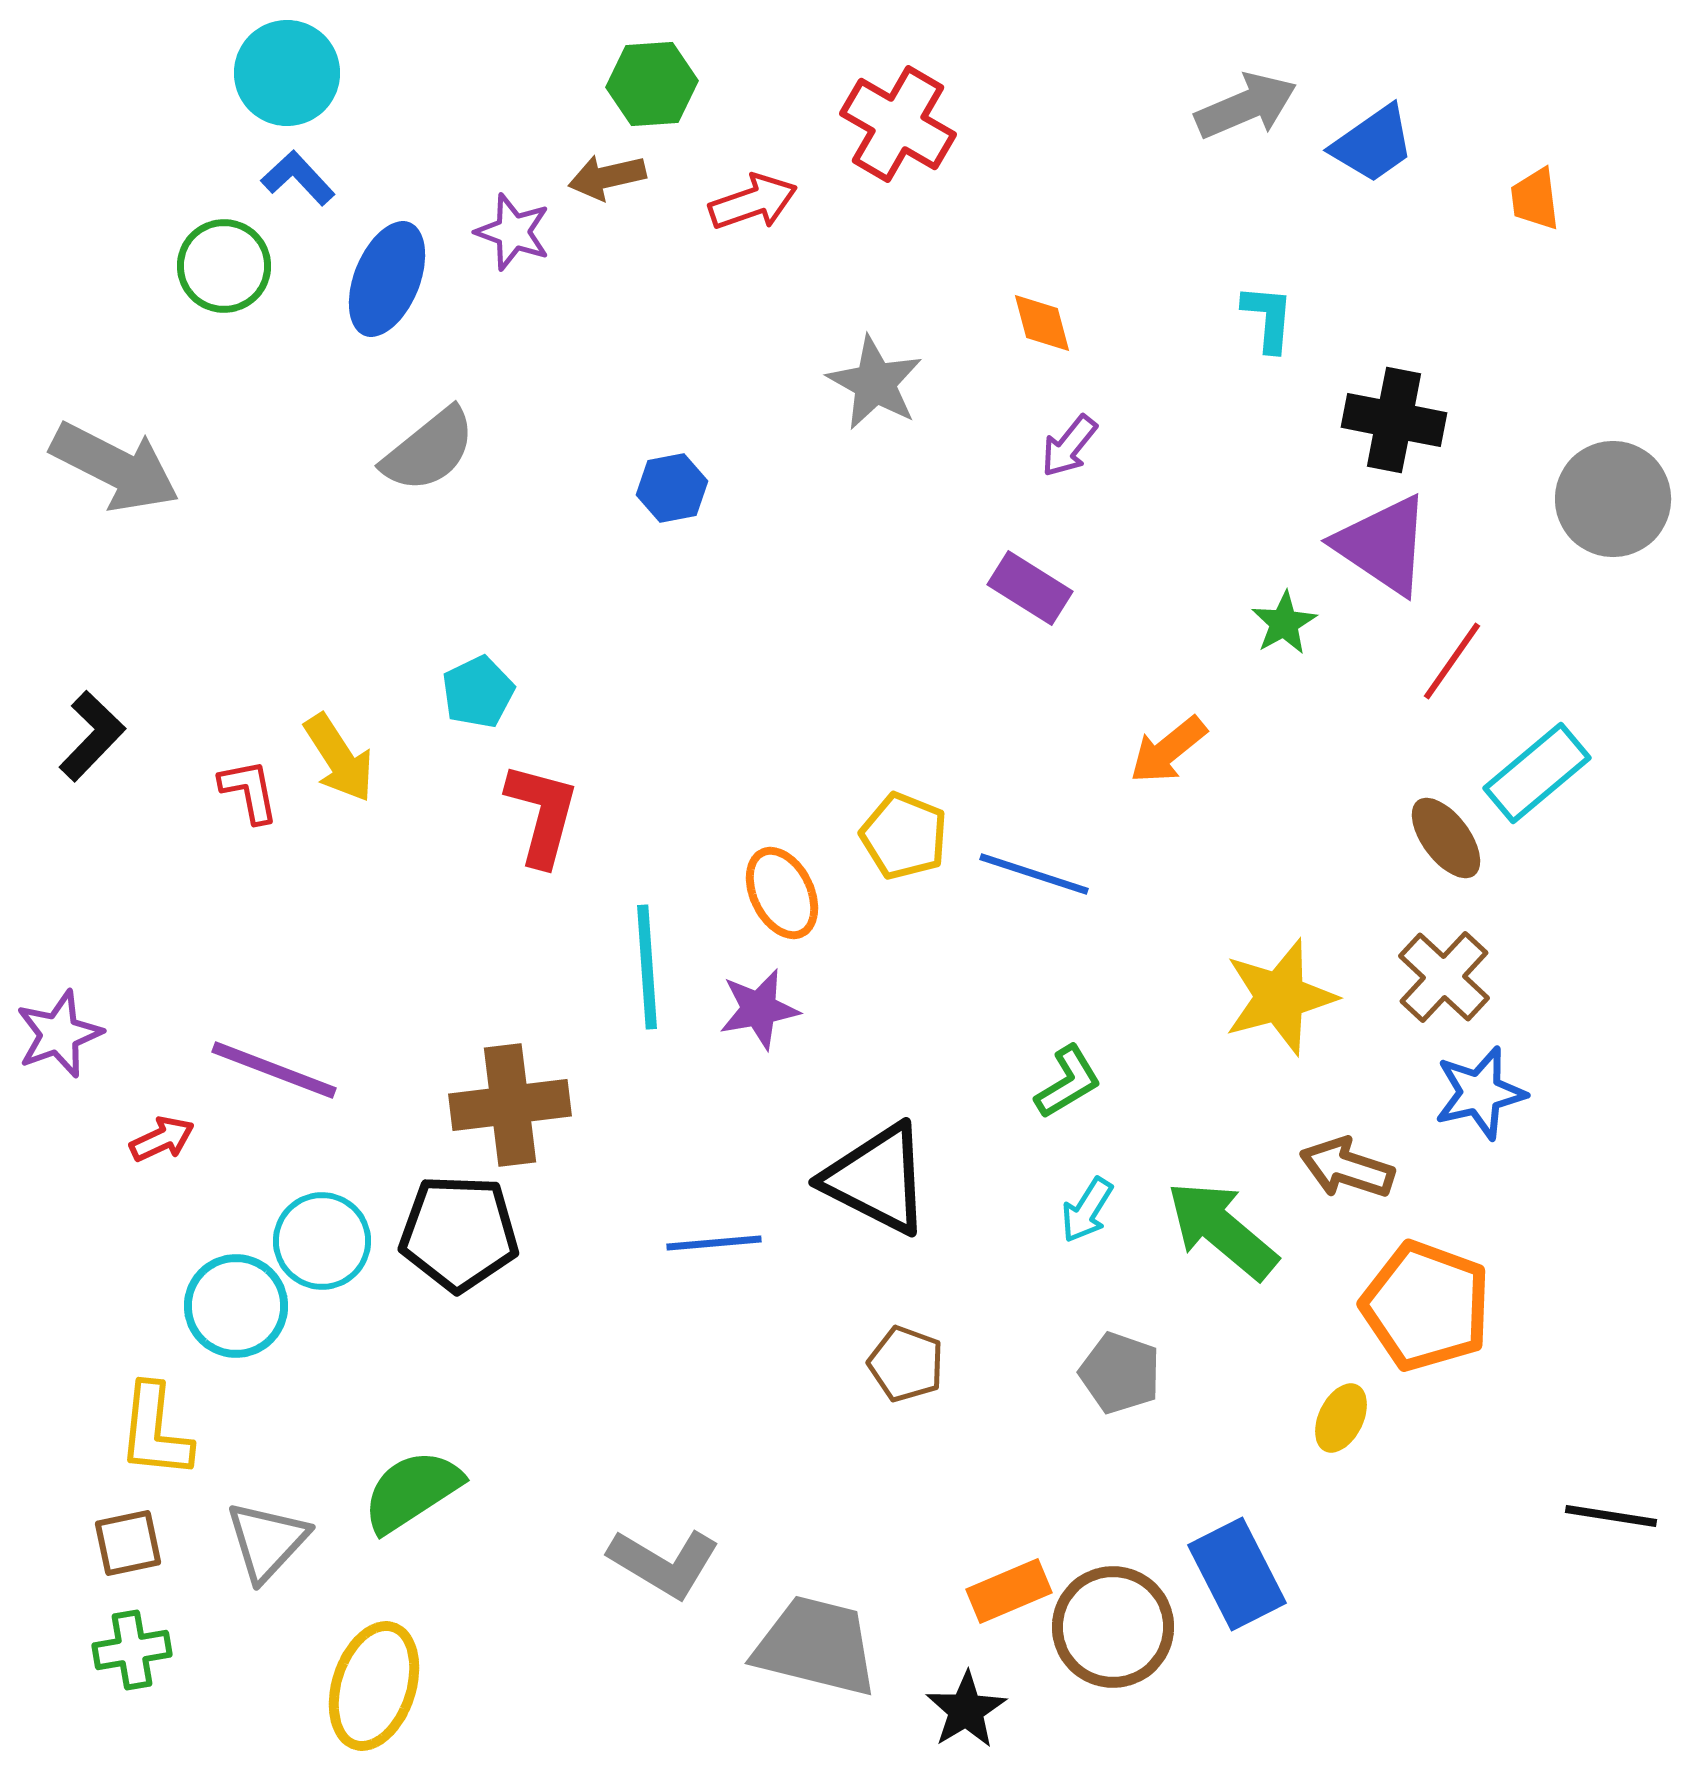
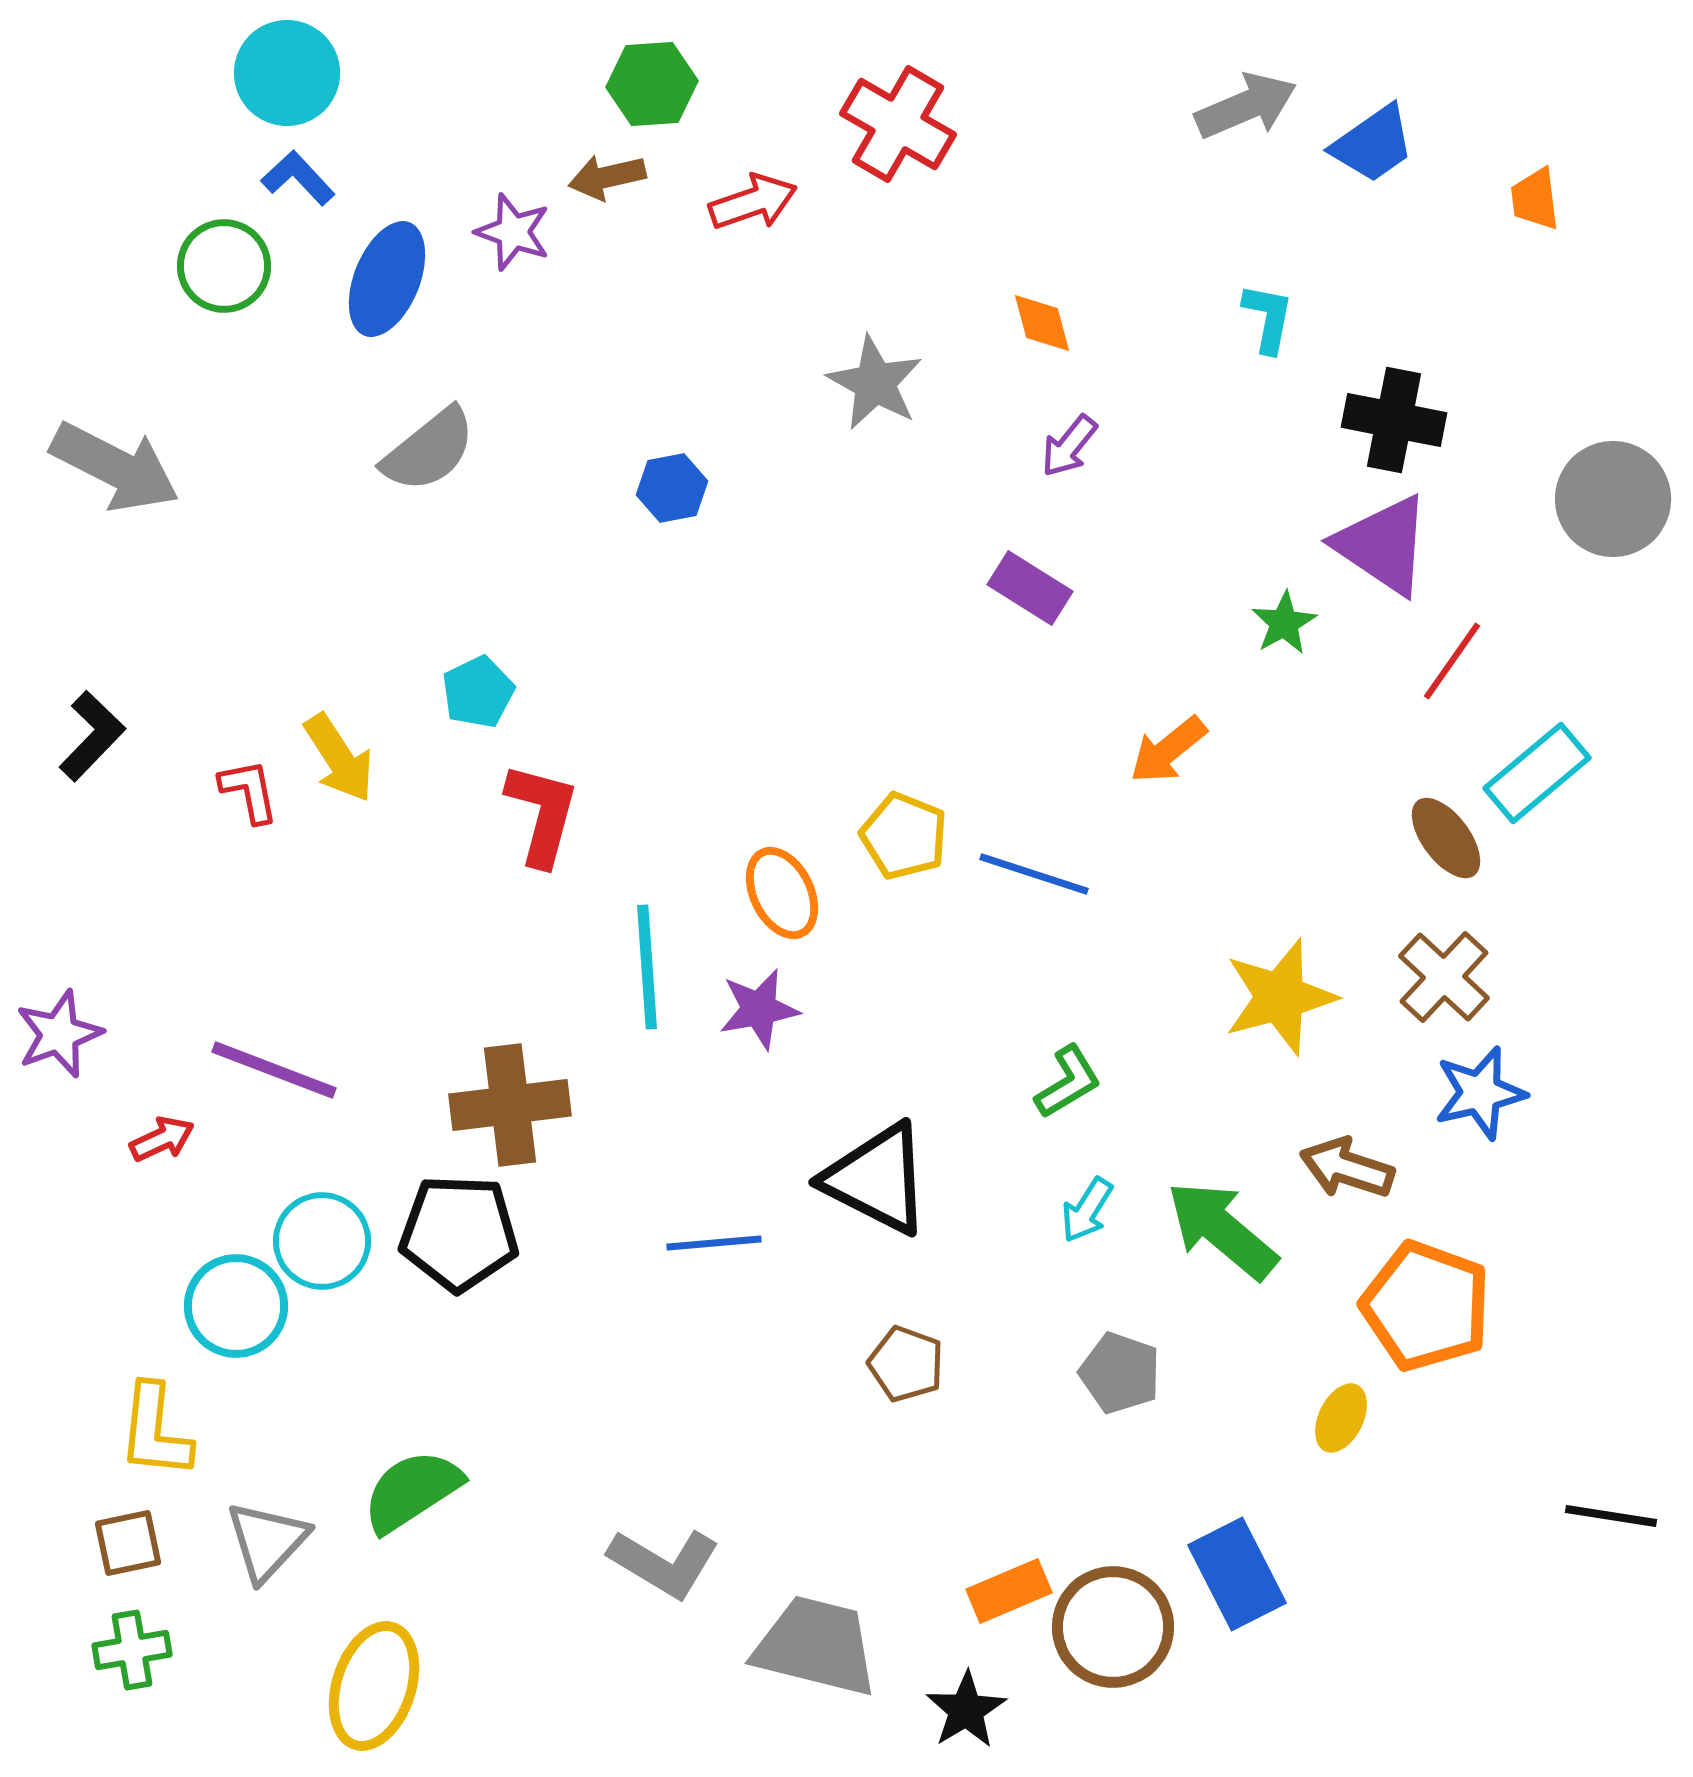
cyan L-shape at (1268, 318): rotated 6 degrees clockwise
